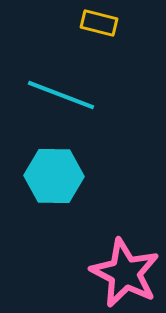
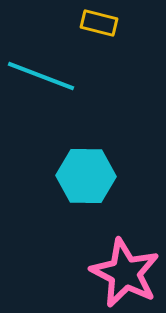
cyan line: moved 20 px left, 19 px up
cyan hexagon: moved 32 px right
